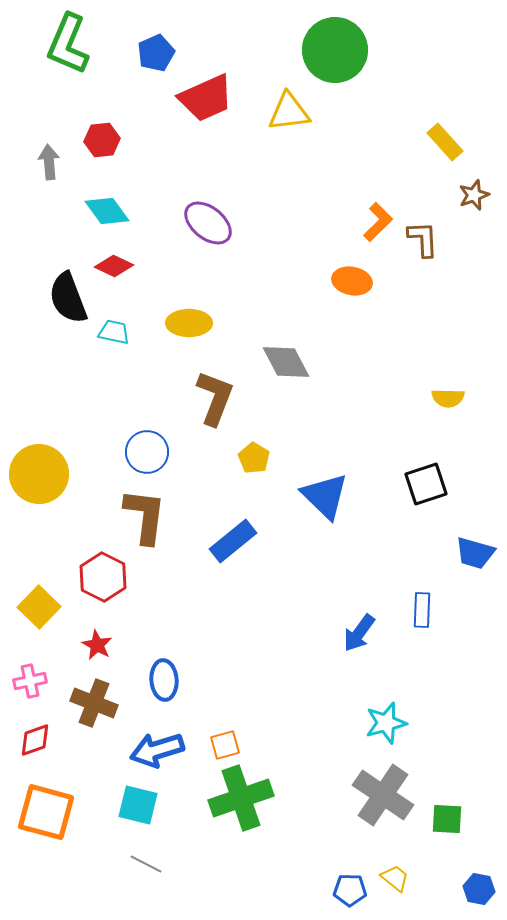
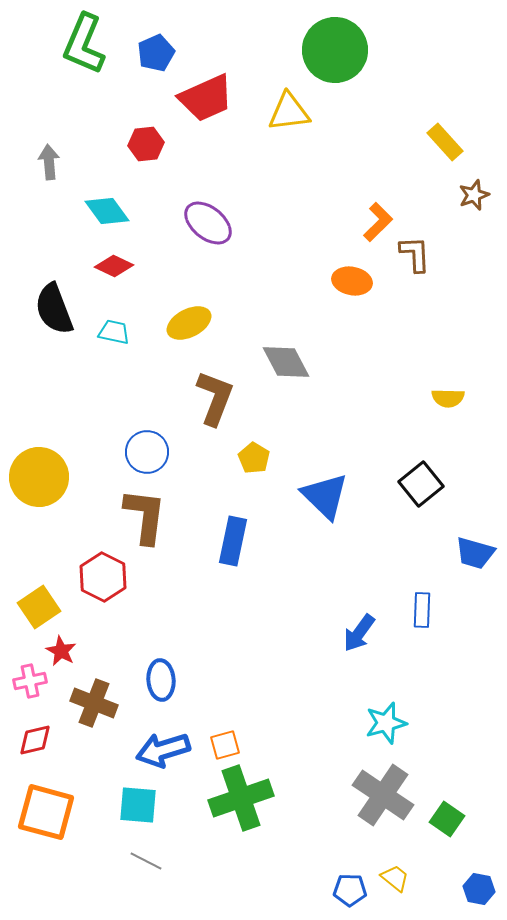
green L-shape at (68, 44): moved 16 px right
red hexagon at (102, 140): moved 44 px right, 4 px down
brown L-shape at (423, 239): moved 8 px left, 15 px down
black semicircle at (68, 298): moved 14 px left, 11 px down
yellow ellipse at (189, 323): rotated 27 degrees counterclockwise
yellow circle at (39, 474): moved 3 px down
black square at (426, 484): moved 5 px left; rotated 21 degrees counterclockwise
blue rectangle at (233, 541): rotated 39 degrees counterclockwise
yellow square at (39, 607): rotated 12 degrees clockwise
red star at (97, 645): moved 36 px left, 6 px down
blue ellipse at (164, 680): moved 3 px left
red diamond at (35, 740): rotated 6 degrees clockwise
blue arrow at (157, 750): moved 6 px right
cyan square at (138, 805): rotated 9 degrees counterclockwise
green square at (447, 819): rotated 32 degrees clockwise
gray line at (146, 864): moved 3 px up
